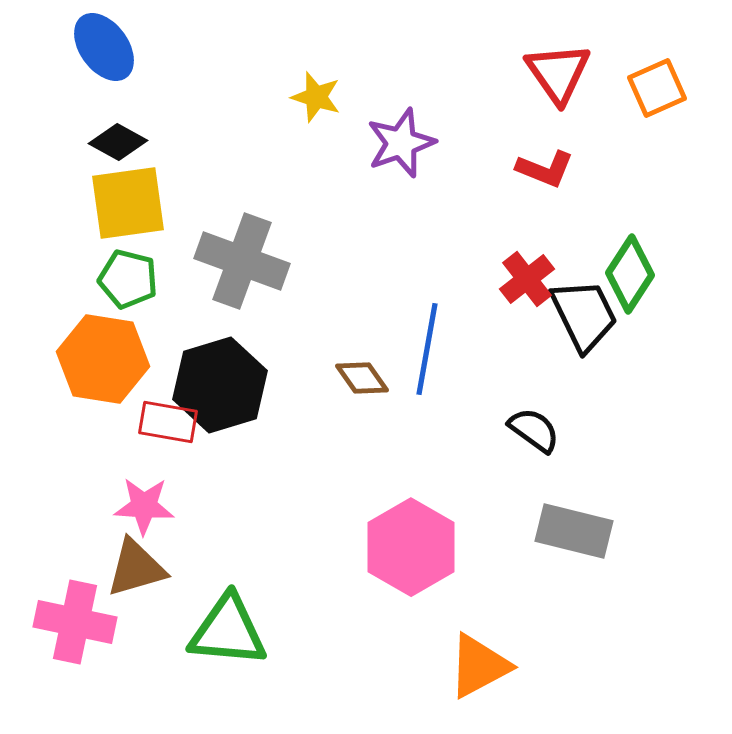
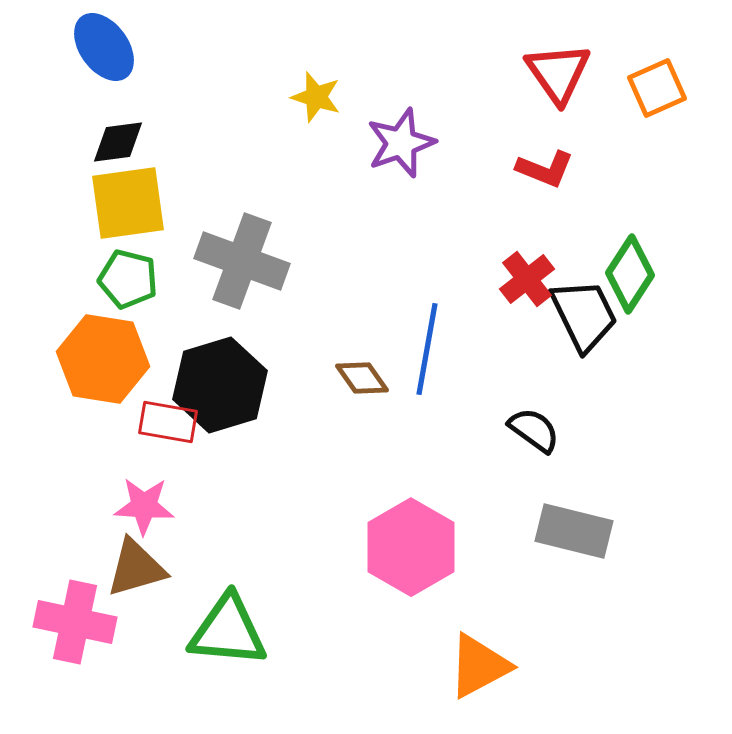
black diamond: rotated 36 degrees counterclockwise
